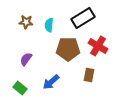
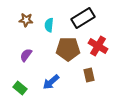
brown star: moved 2 px up
purple semicircle: moved 4 px up
brown rectangle: rotated 24 degrees counterclockwise
